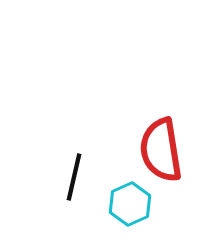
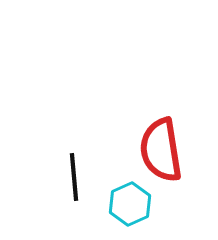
black line: rotated 18 degrees counterclockwise
